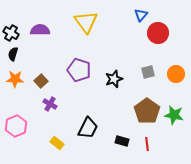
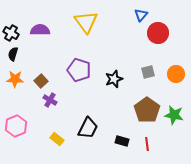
purple cross: moved 4 px up
brown pentagon: moved 1 px up
yellow rectangle: moved 4 px up
